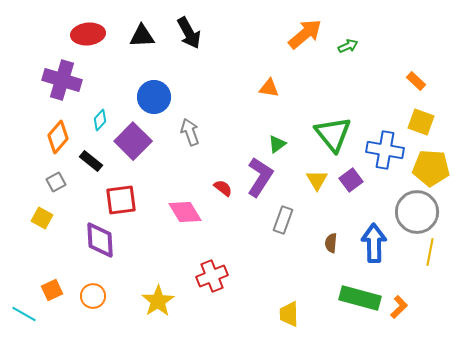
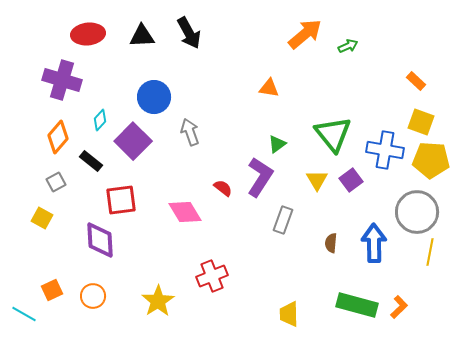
yellow pentagon at (431, 168): moved 8 px up
green rectangle at (360, 298): moved 3 px left, 7 px down
